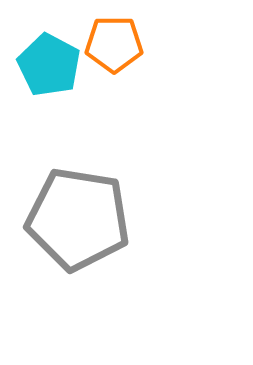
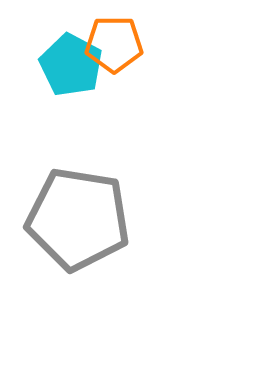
cyan pentagon: moved 22 px right
